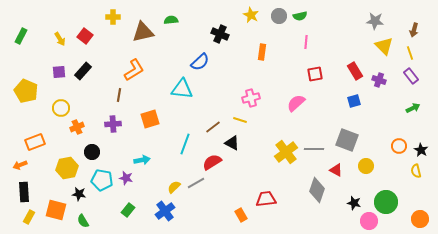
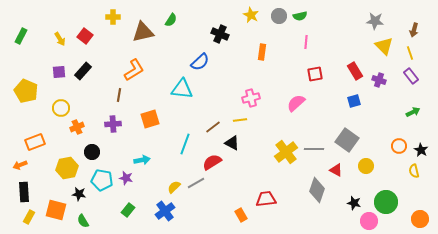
green semicircle at (171, 20): rotated 128 degrees clockwise
green arrow at (413, 108): moved 4 px down
yellow line at (240, 120): rotated 24 degrees counterclockwise
gray square at (347, 140): rotated 15 degrees clockwise
yellow semicircle at (416, 171): moved 2 px left
